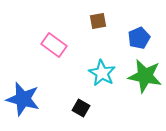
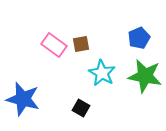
brown square: moved 17 px left, 23 px down
